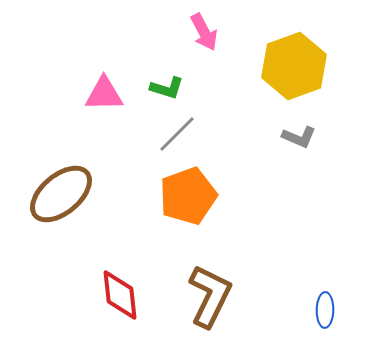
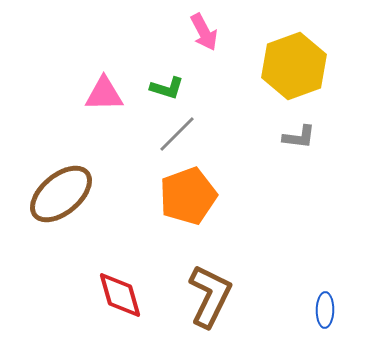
gray L-shape: rotated 16 degrees counterclockwise
red diamond: rotated 10 degrees counterclockwise
